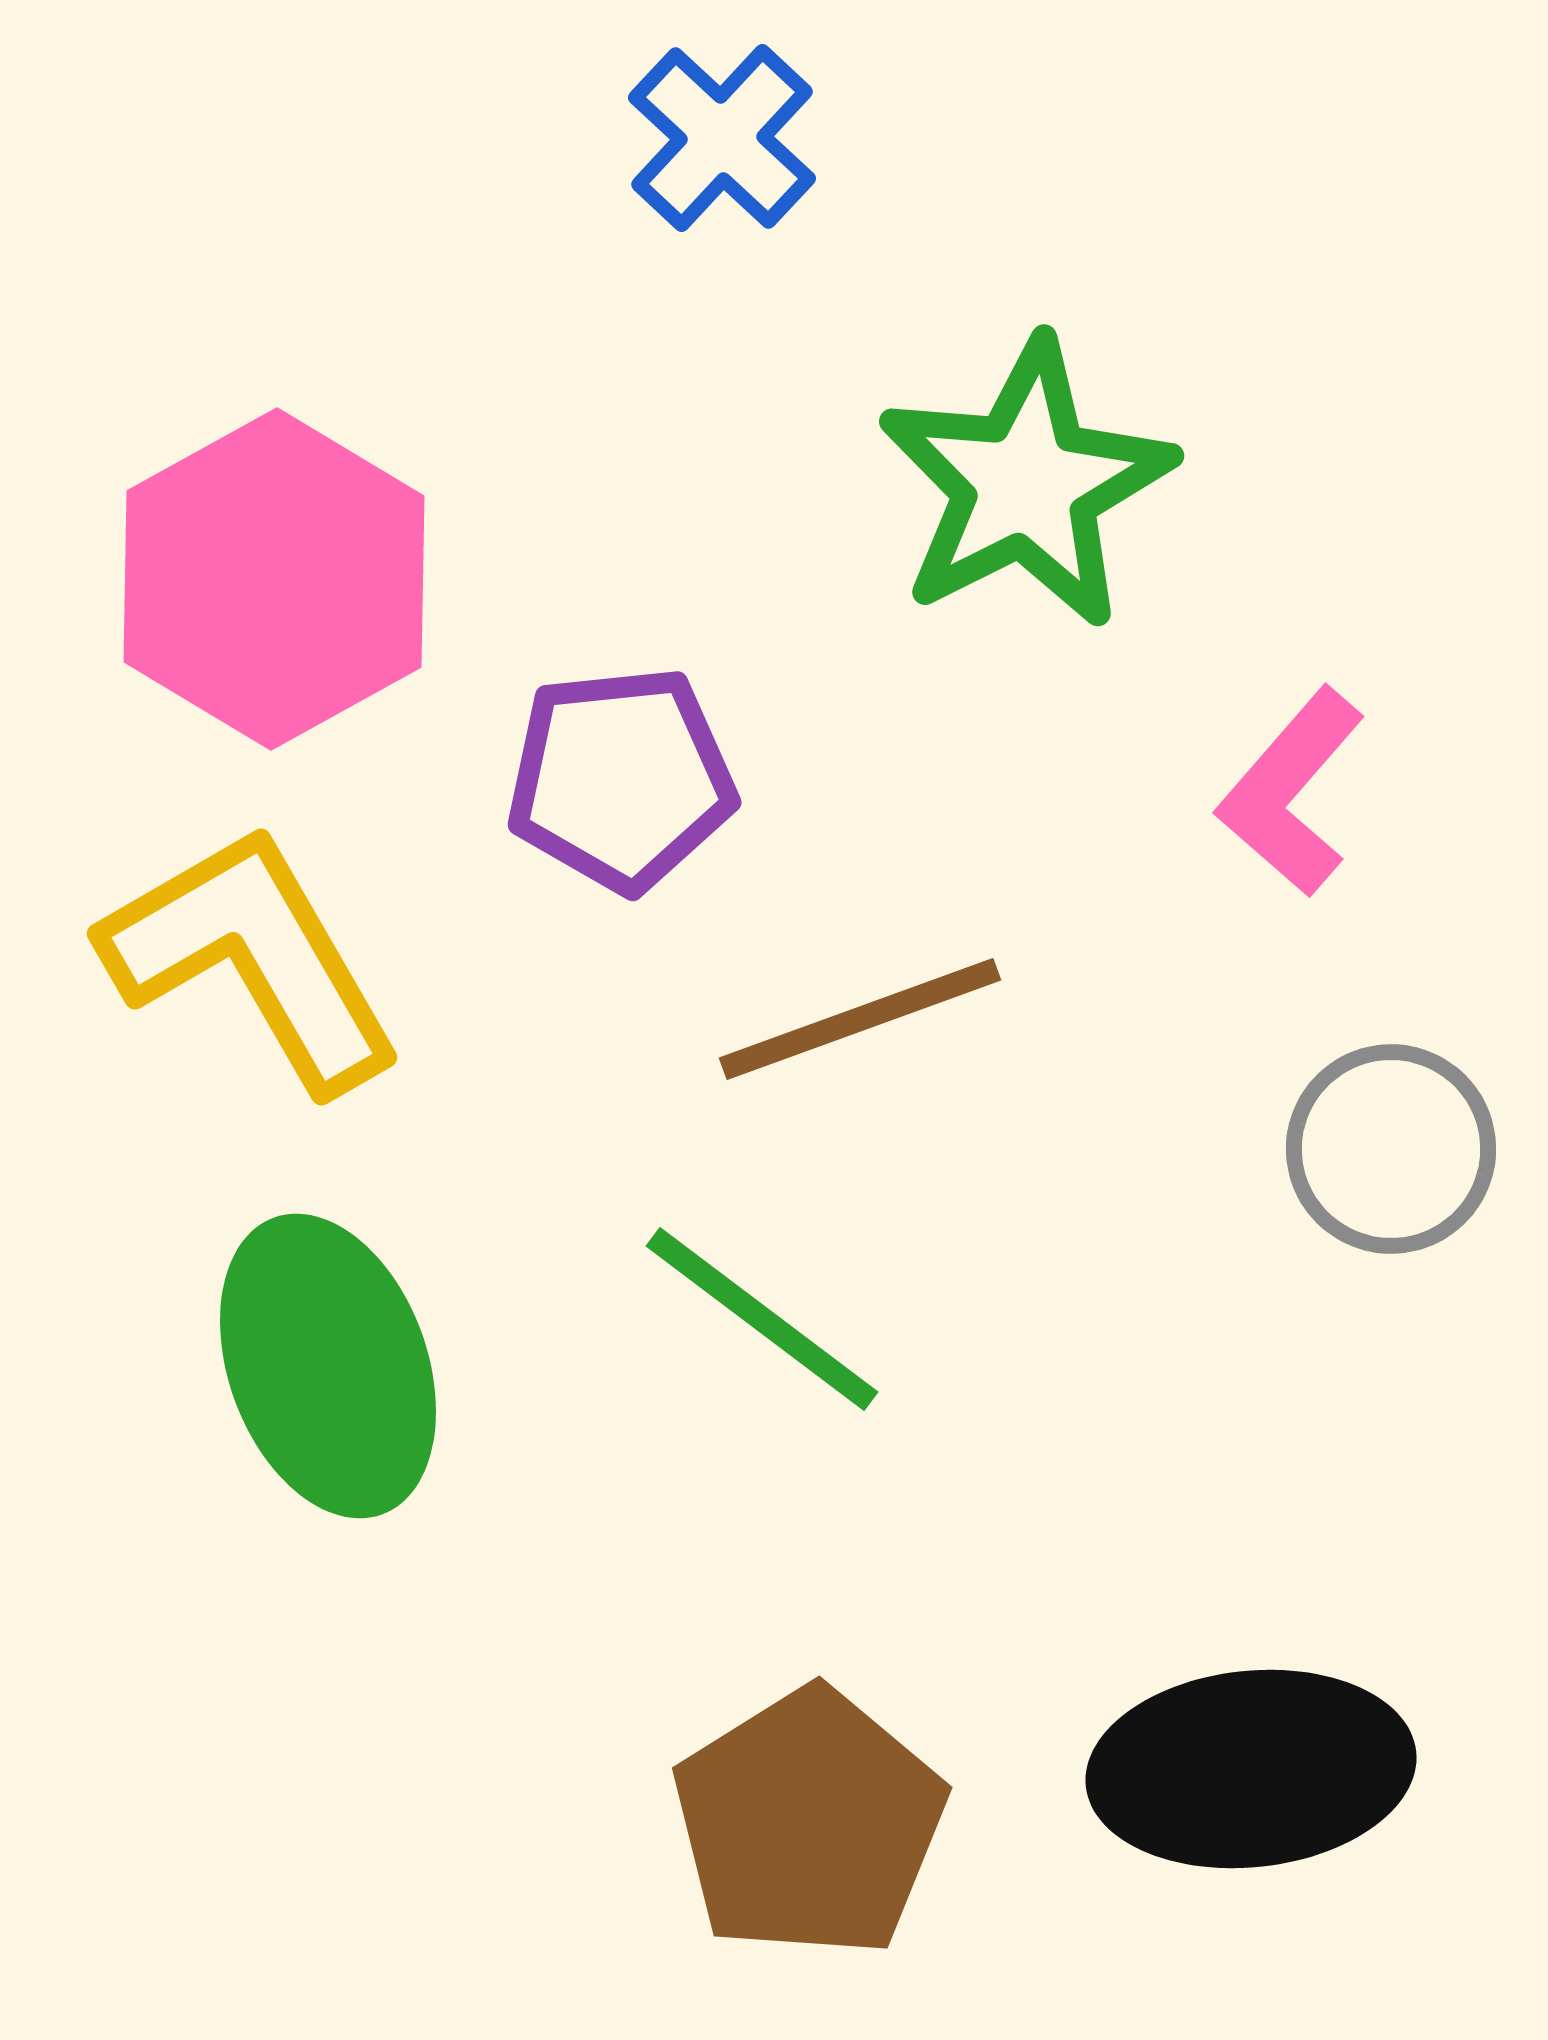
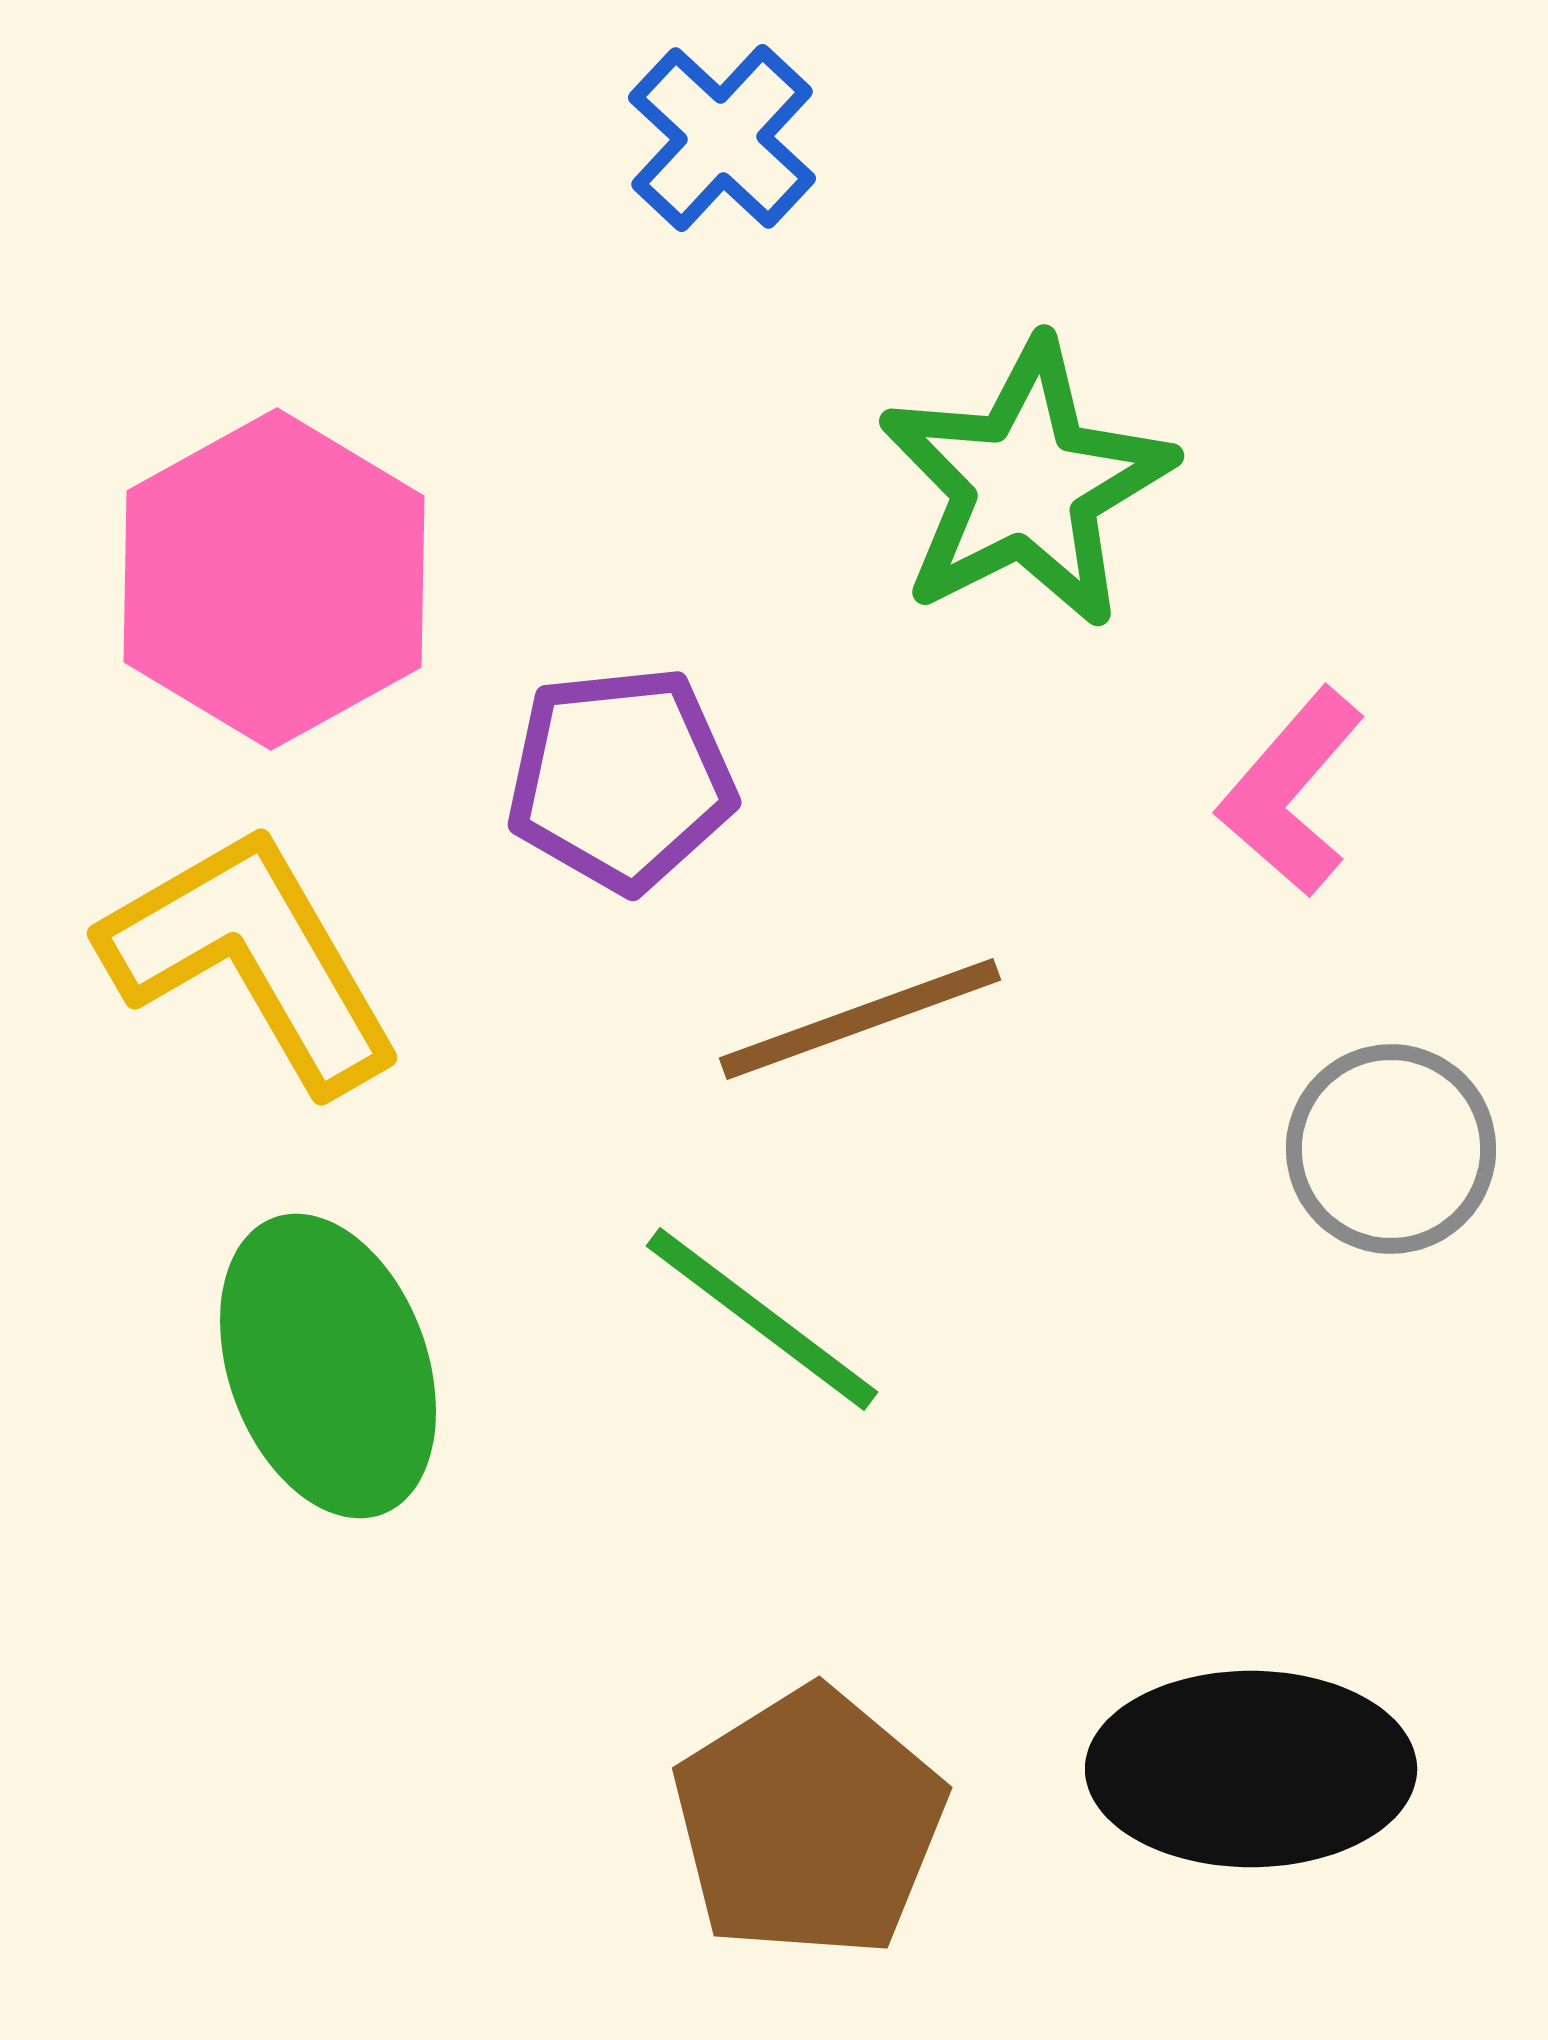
black ellipse: rotated 6 degrees clockwise
